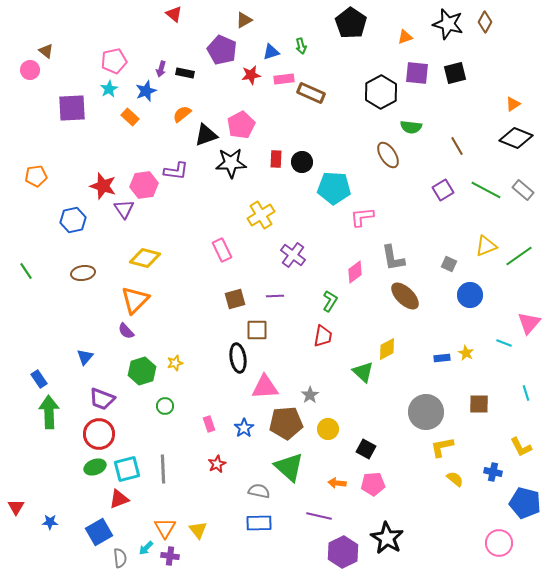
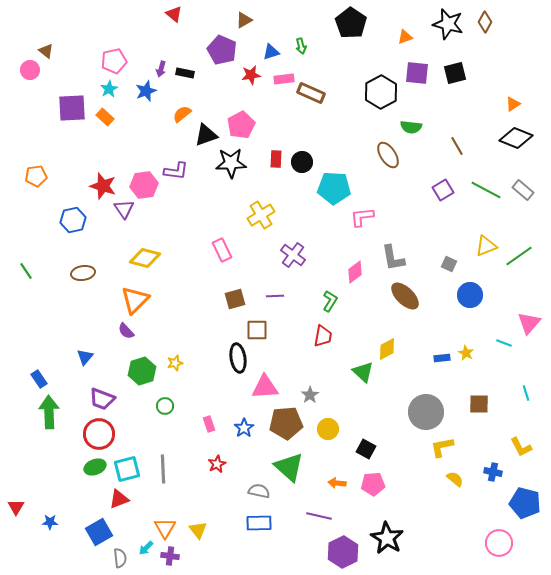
orange rectangle at (130, 117): moved 25 px left
